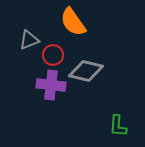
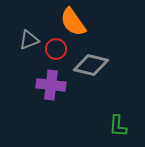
red circle: moved 3 px right, 6 px up
gray diamond: moved 5 px right, 6 px up
